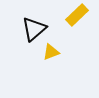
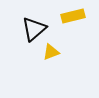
yellow rectangle: moved 4 px left, 1 px down; rotated 30 degrees clockwise
